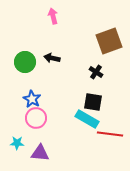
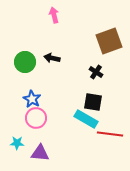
pink arrow: moved 1 px right, 1 px up
cyan rectangle: moved 1 px left
